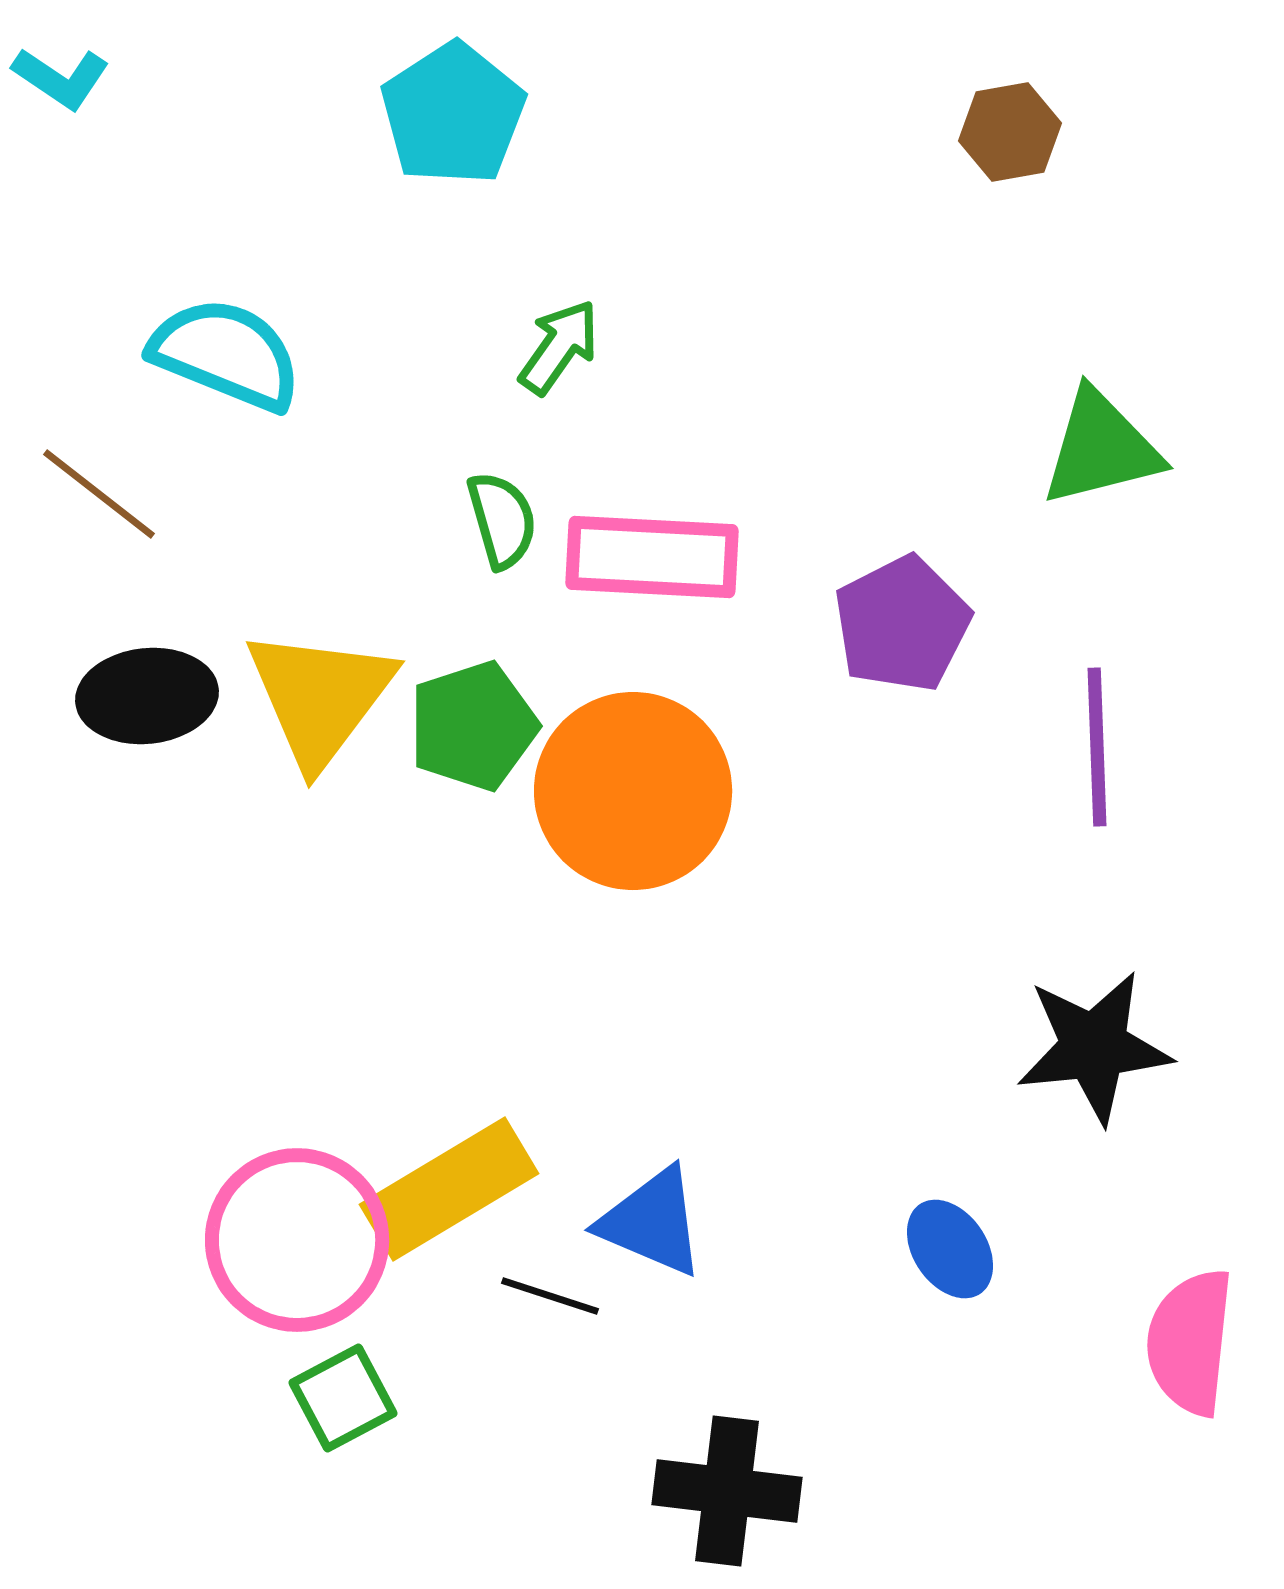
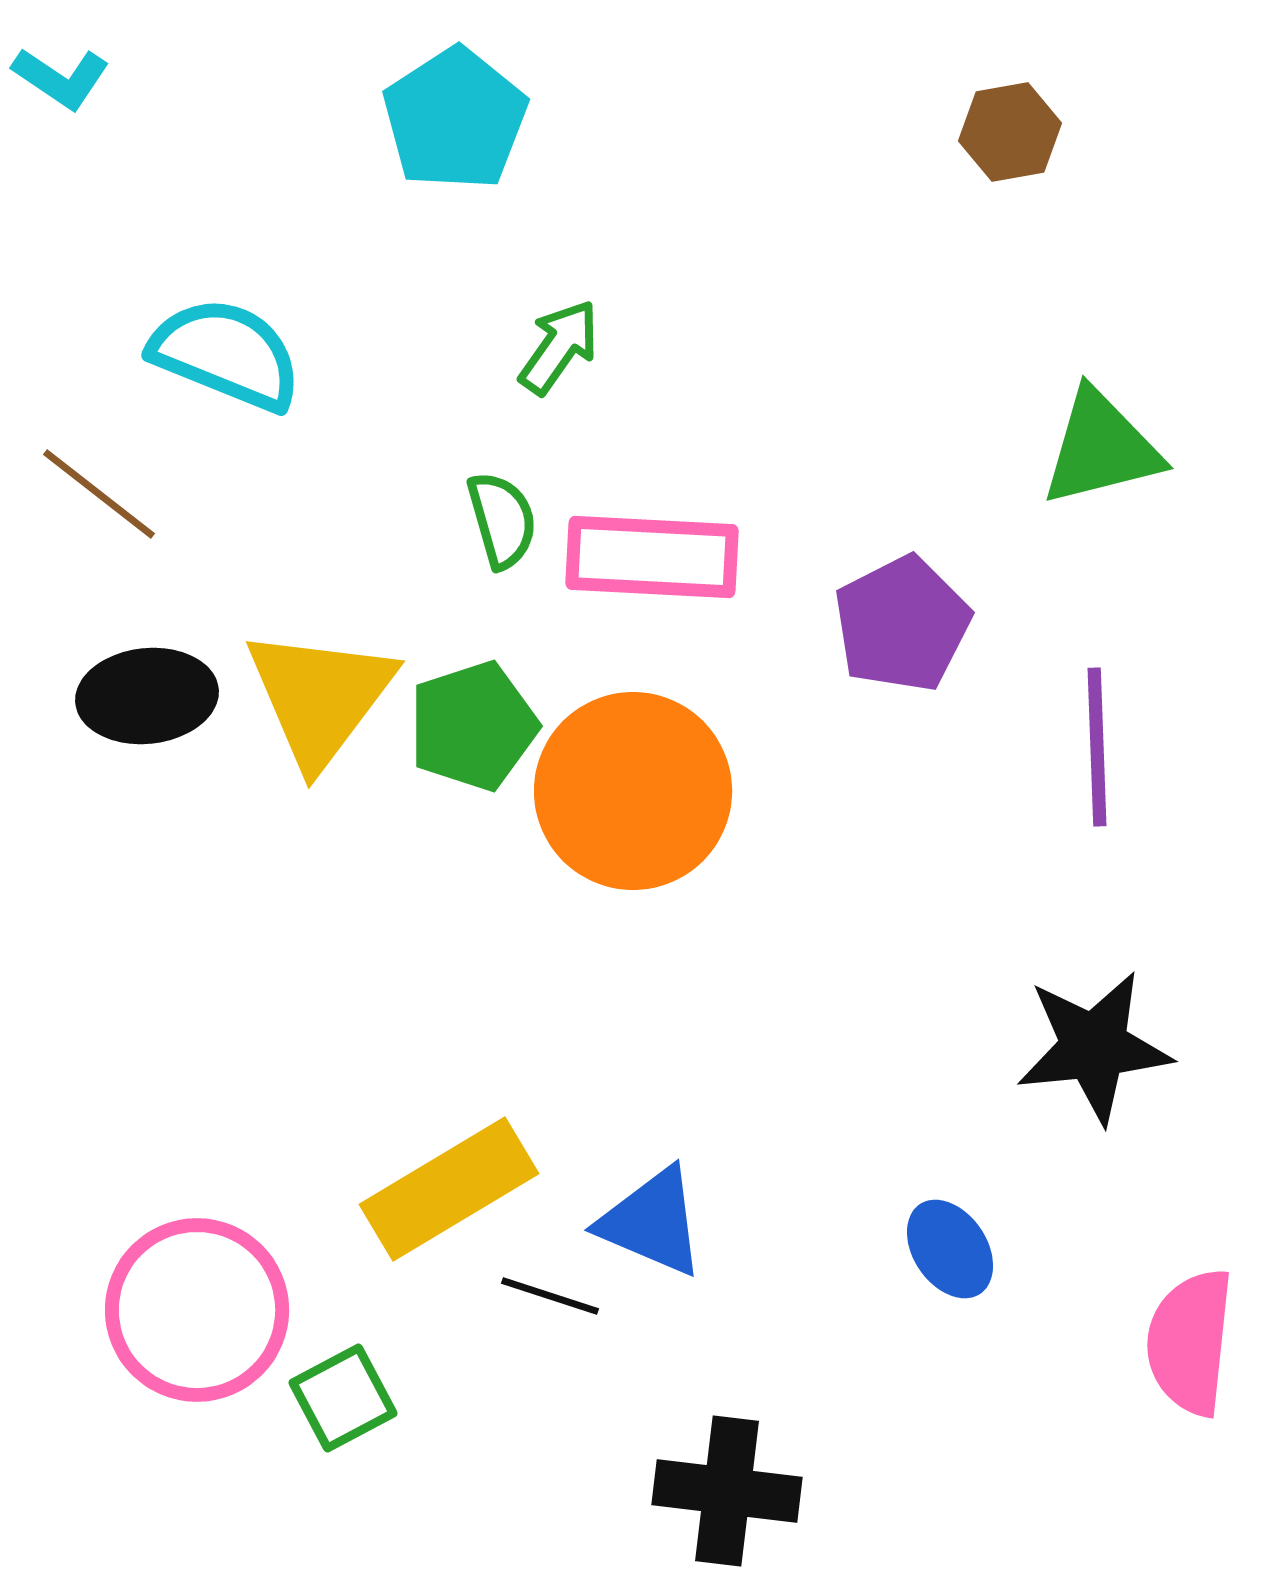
cyan pentagon: moved 2 px right, 5 px down
pink circle: moved 100 px left, 70 px down
